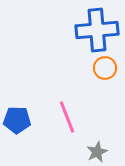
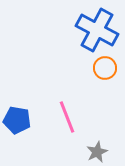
blue cross: rotated 33 degrees clockwise
blue pentagon: rotated 8 degrees clockwise
